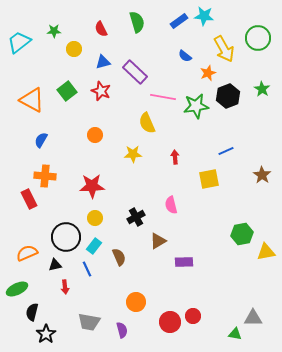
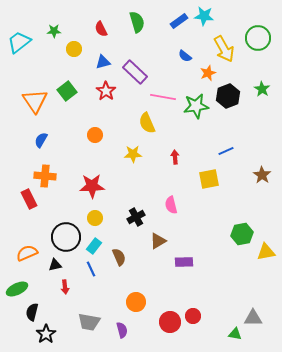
red star at (101, 91): moved 5 px right; rotated 12 degrees clockwise
orange triangle at (32, 100): moved 3 px right, 1 px down; rotated 28 degrees clockwise
blue line at (87, 269): moved 4 px right
